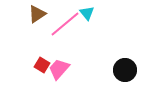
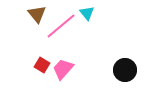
brown triangle: rotated 36 degrees counterclockwise
pink line: moved 4 px left, 2 px down
pink trapezoid: moved 4 px right
